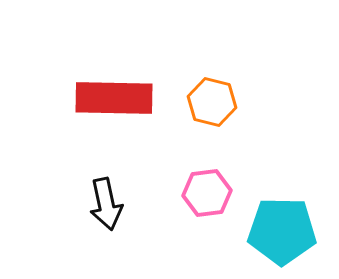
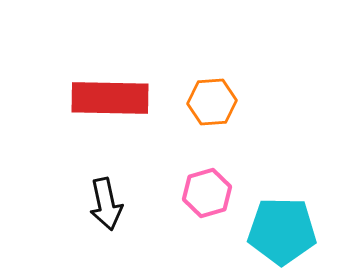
red rectangle: moved 4 px left
orange hexagon: rotated 18 degrees counterclockwise
pink hexagon: rotated 9 degrees counterclockwise
